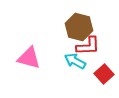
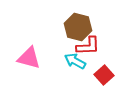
brown hexagon: moved 1 px left
red square: moved 1 px down
